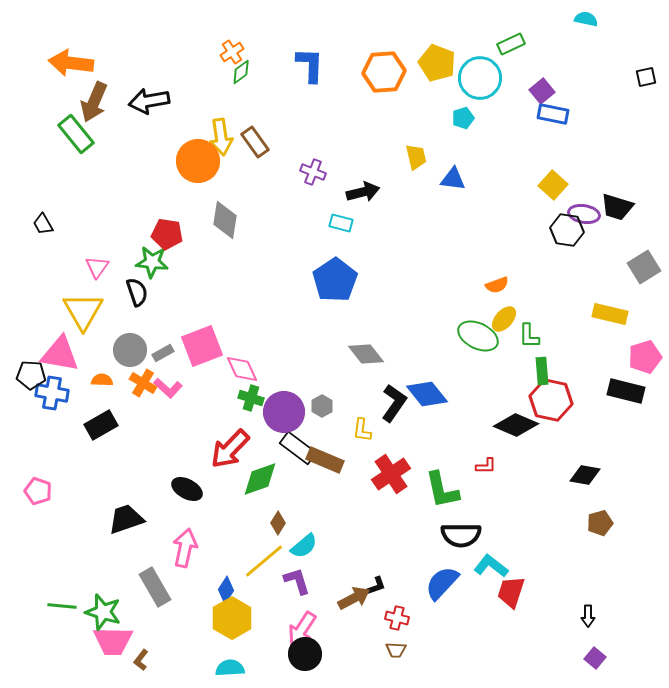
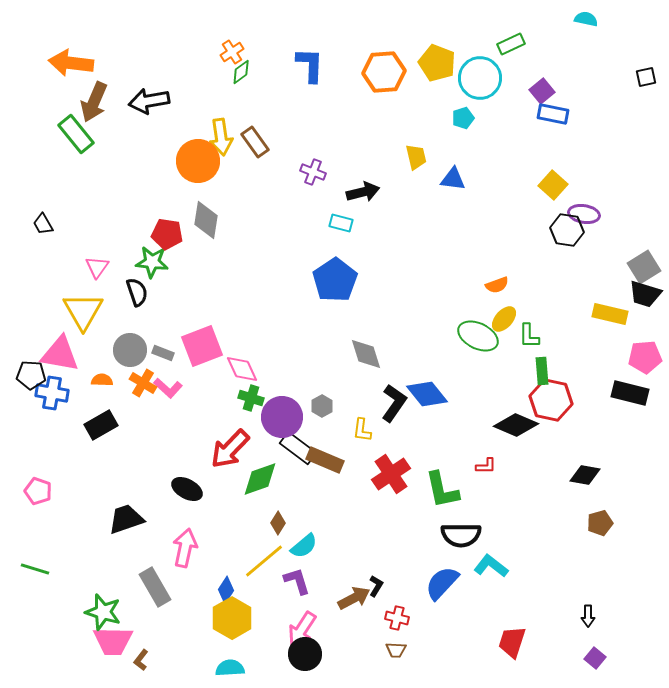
black trapezoid at (617, 207): moved 28 px right, 87 px down
gray diamond at (225, 220): moved 19 px left
gray rectangle at (163, 353): rotated 50 degrees clockwise
gray diamond at (366, 354): rotated 21 degrees clockwise
pink pentagon at (645, 357): rotated 12 degrees clockwise
black rectangle at (626, 391): moved 4 px right, 2 px down
purple circle at (284, 412): moved 2 px left, 5 px down
black L-shape at (376, 586): rotated 40 degrees counterclockwise
red trapezoid at (511, 592): moved 1 px right, 50 px down
green line at (62, 606): moved 27 px left, 37 px up; rotated 12 degrees clockwise
